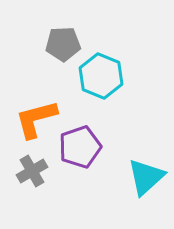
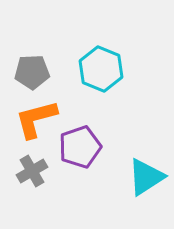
gray pentagon: moved 31 px left, 28 px down
cyan hexagon: moved 7 px up
cyan triangle: rotated 9 degrees clockwise
